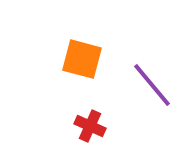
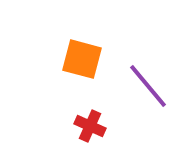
purple line: moved 4 px left, 1 px down
